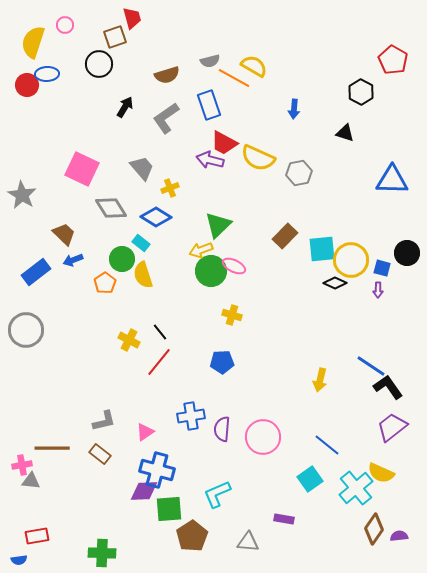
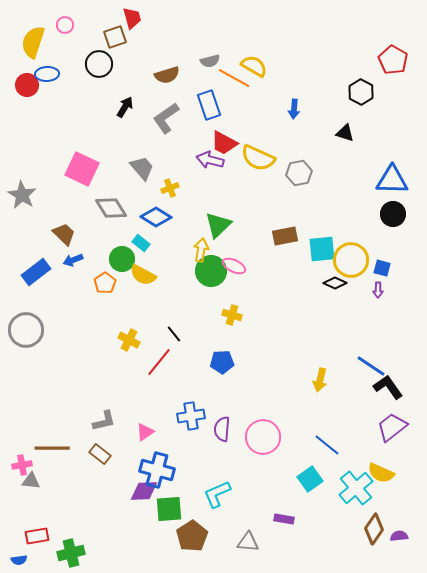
brown rectangle at (285, 236): rotated 35 degrees clockwise
yellow arrow at (201, 250): rotated 120 degrees clockwise
black circle at (407, 253): moved 14 px left, 39 px up
yellow semicircle at (143, 275): rotated 44 degrees counterclockwise
black line at (160, 332): moved 14 px right, 2 px down
green cross at (102, 553): moved 31 px left; rotated 16 degrees counterclockwise
